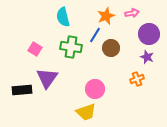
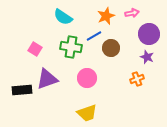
cyan semicircle: rotated 42 degrees counterclockwise
blue line: moved 1 px left, 1 px down; rotated 28 degrees clockwise
purple triangle: moved 1 px down; rotated 35 degrees clockwise
pink circle: moved 8 px left, 11 px up
yellow trapezoid: moved 1 px right, 1 px down
